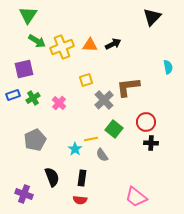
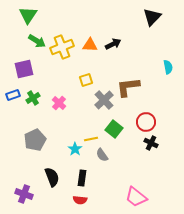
black cross: rotated 24 degrees clockwise
